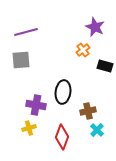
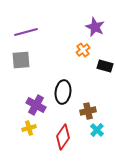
purple cross: rotated 18 degrees clockwise
red diamond: moved 1 px right; rotated 15 degrees clockwise
